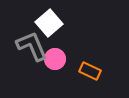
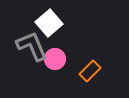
orange rectangle: rotated 70 degrees counterclockwise
